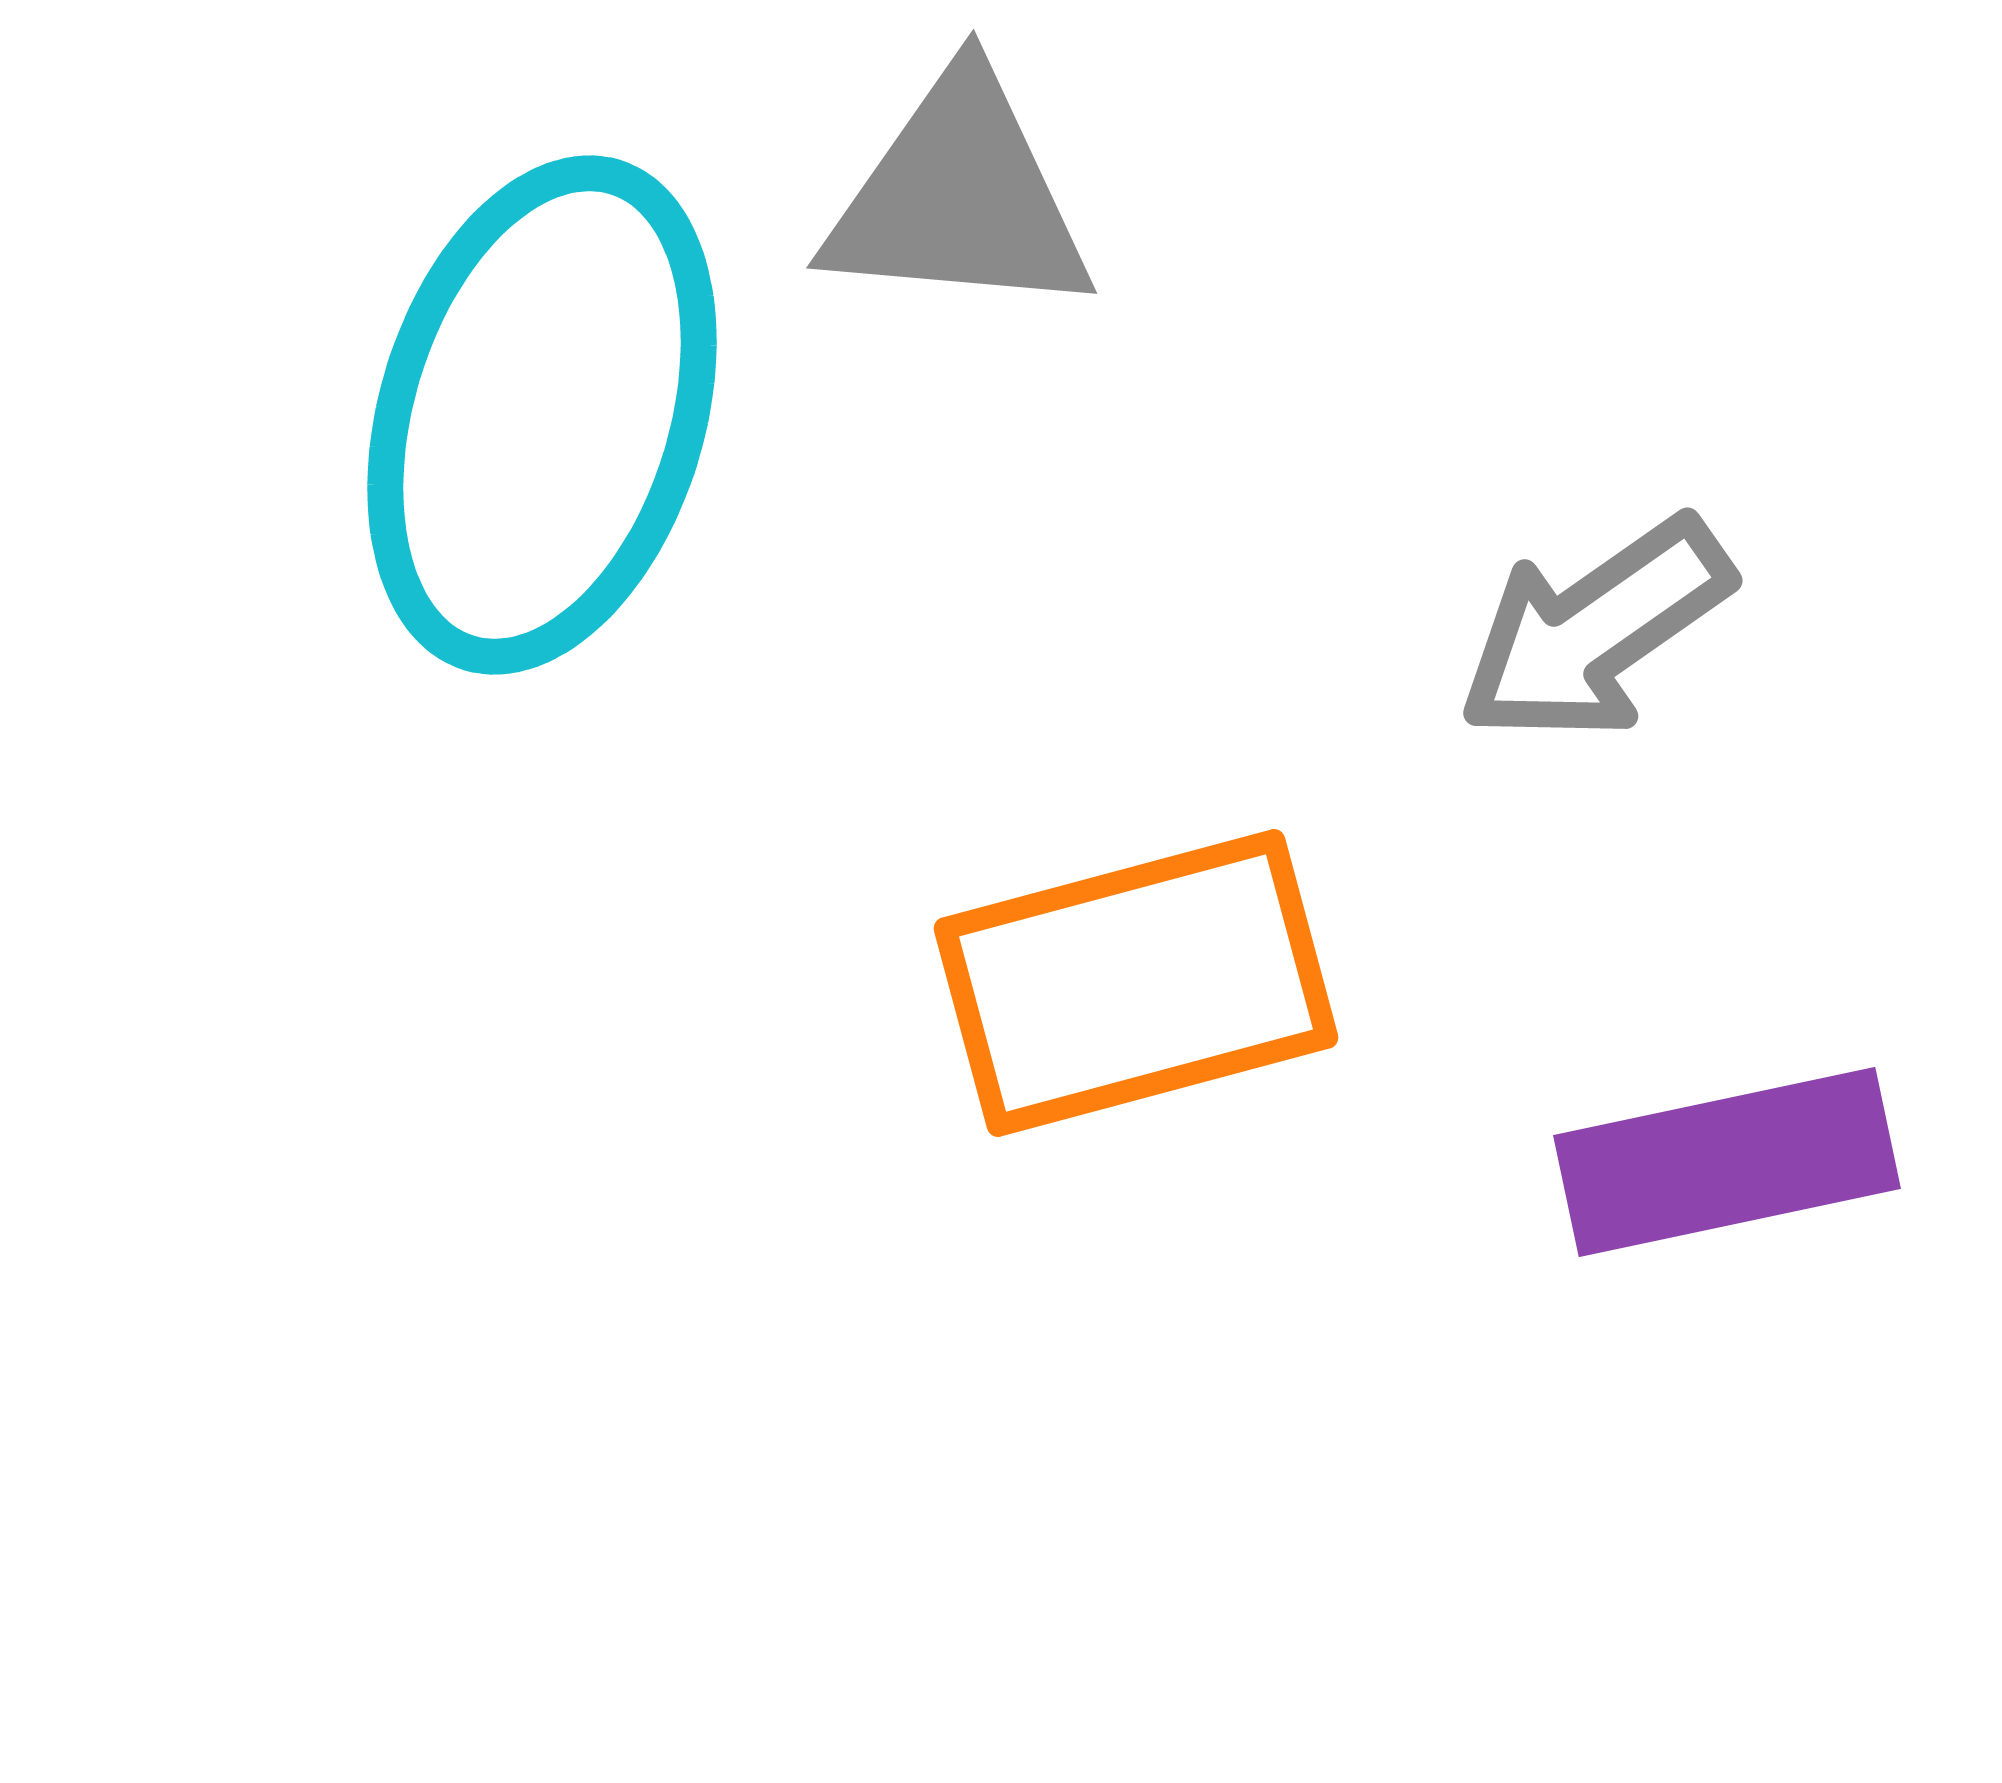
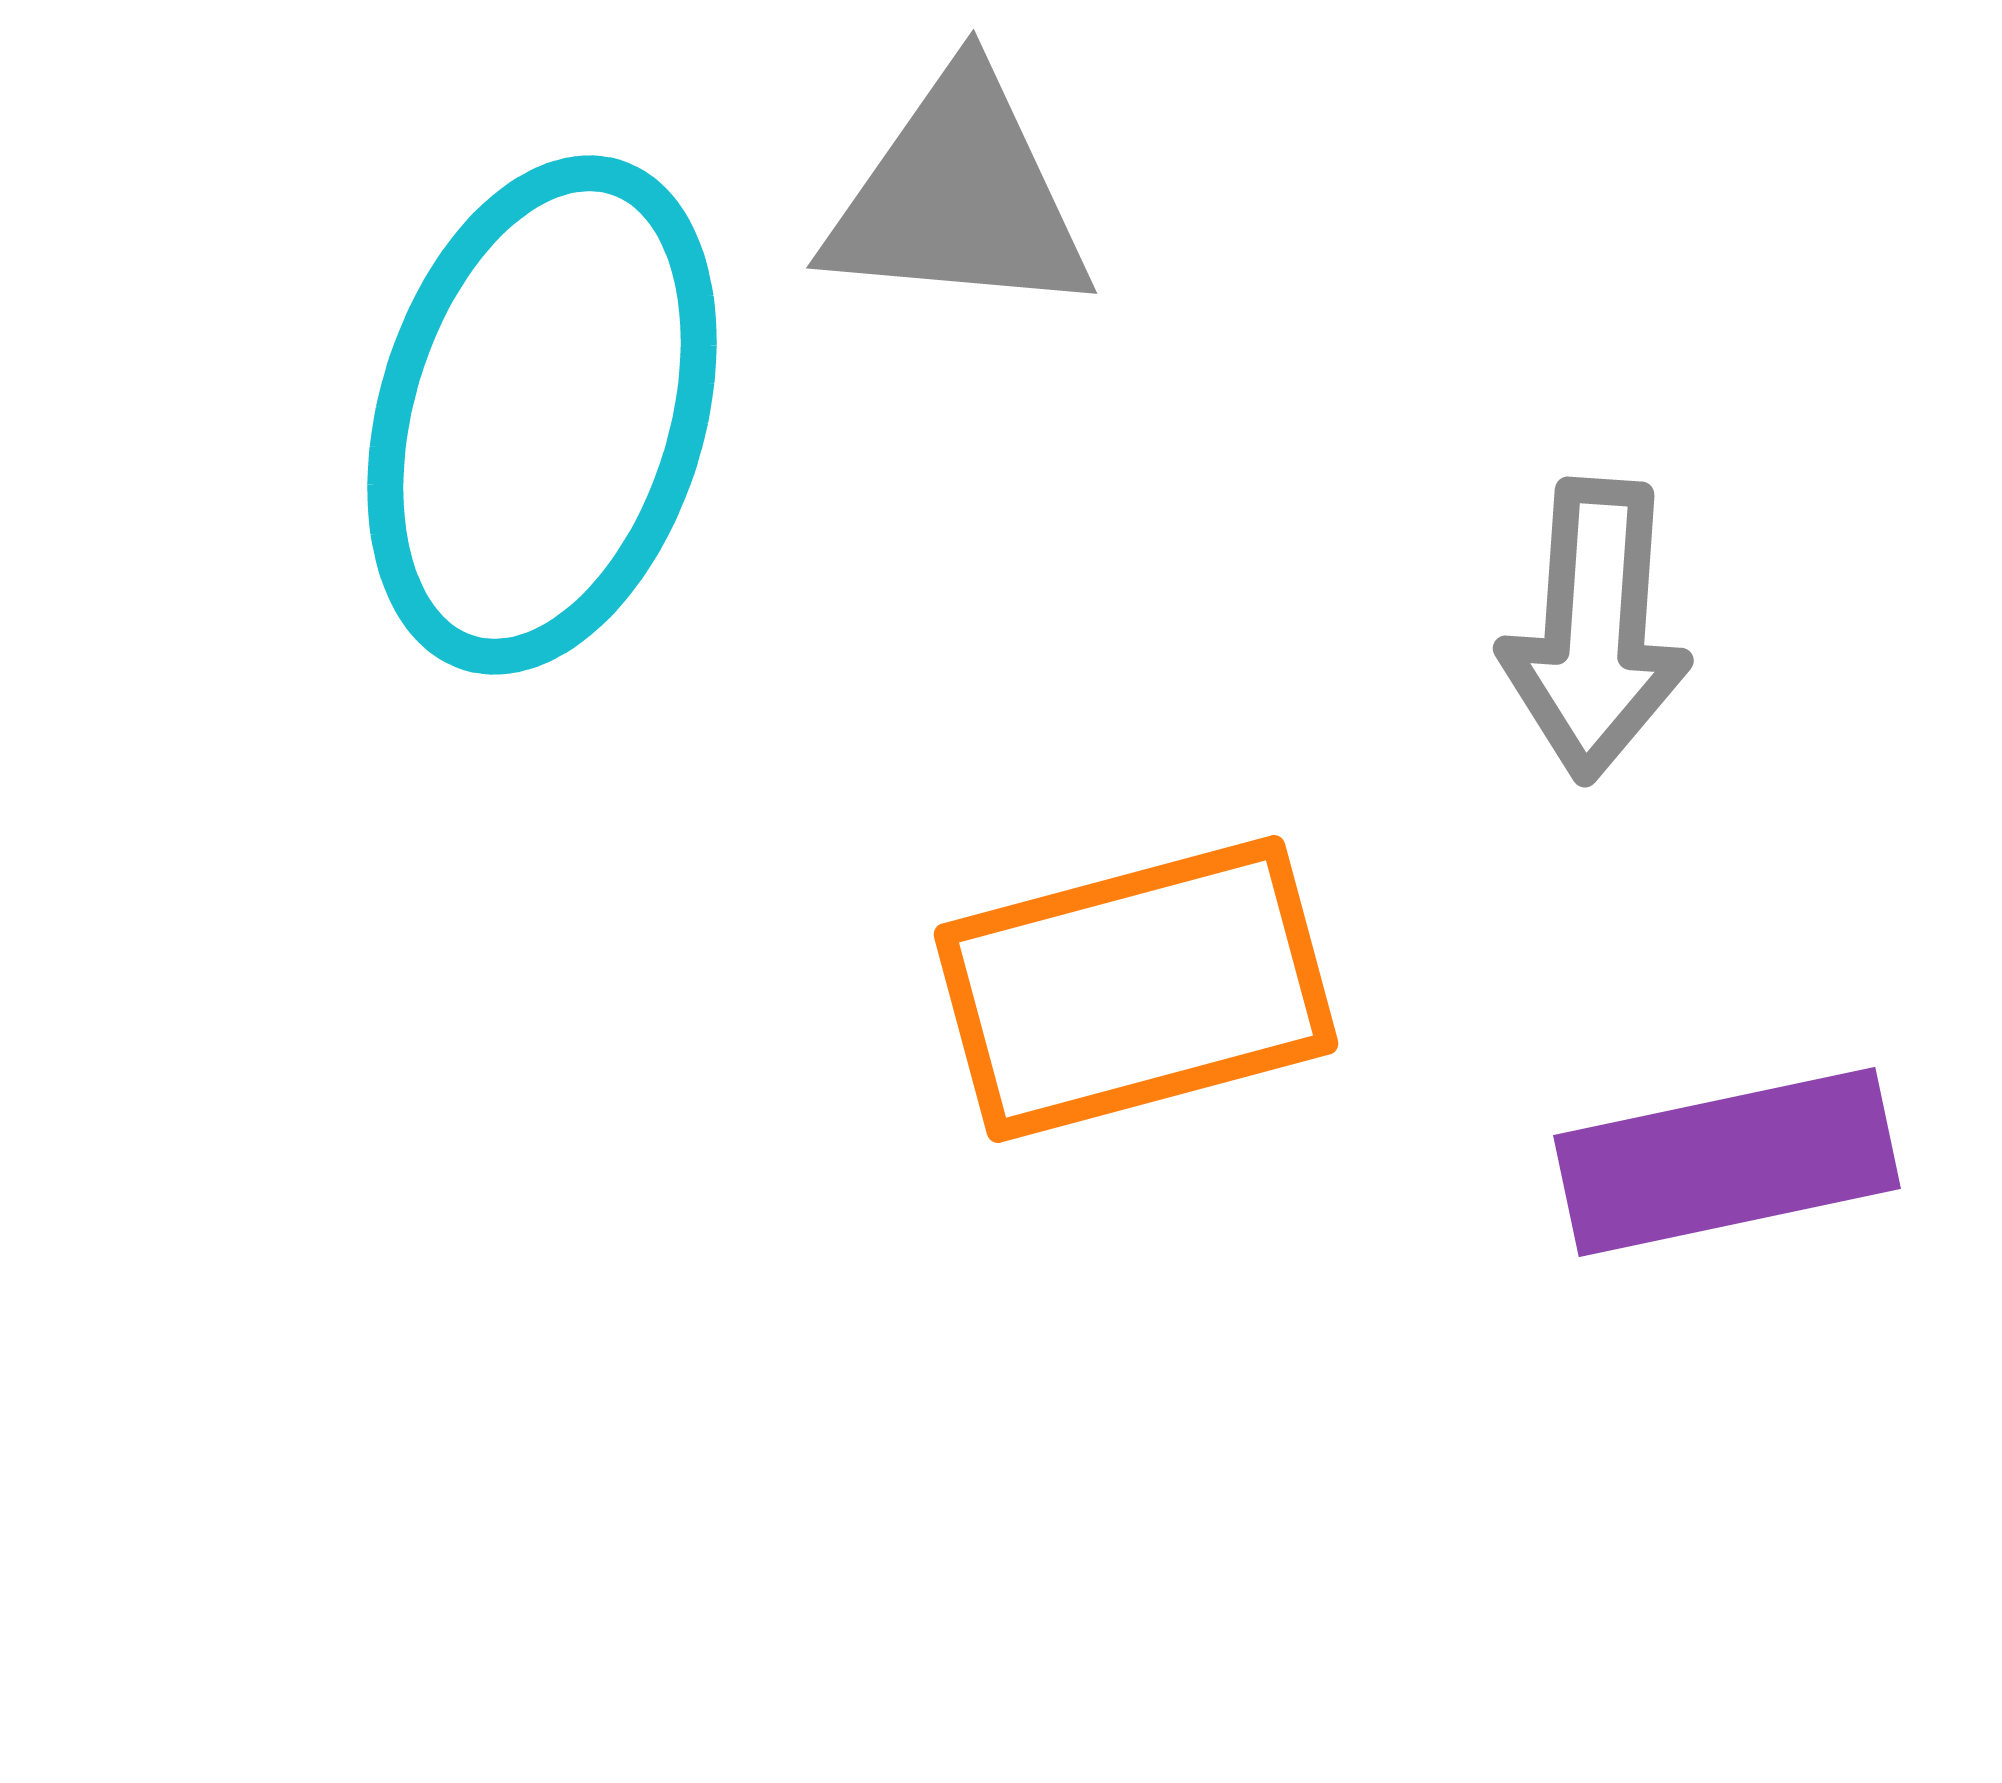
gray arrow: rotated 51 degrees counterclockwise
orange rectangle: moved 6 px down
